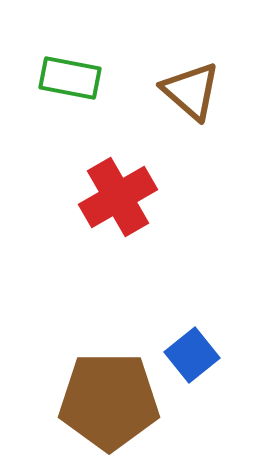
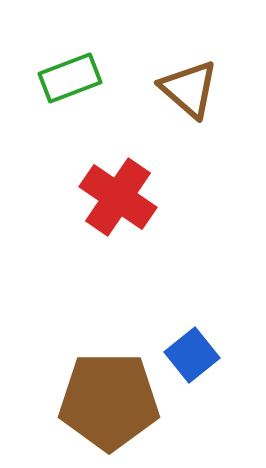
green rectangle: rotated 32 degrees counterclockwise
brown triangle: moved 2 px left, 2 px up
red cross: rotated 26 degrees counterclockwise
